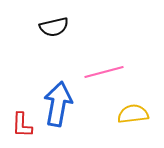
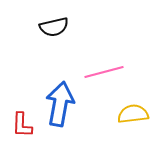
blue arrow: moved 2 px right
